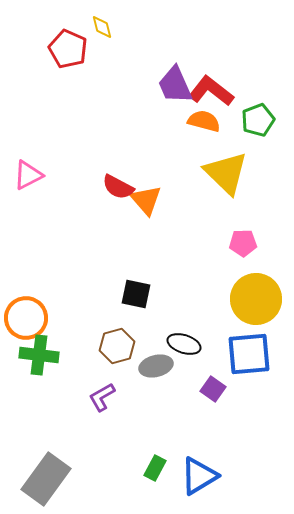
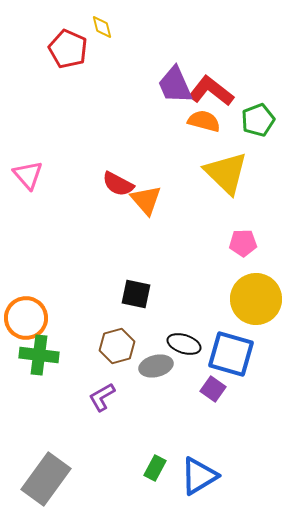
pink triangle: rotated 44 degrees counterclockwise
red semicircle: moved 3 px up
blue square: moved 18 px left; rotated 21 degrees clockwise
